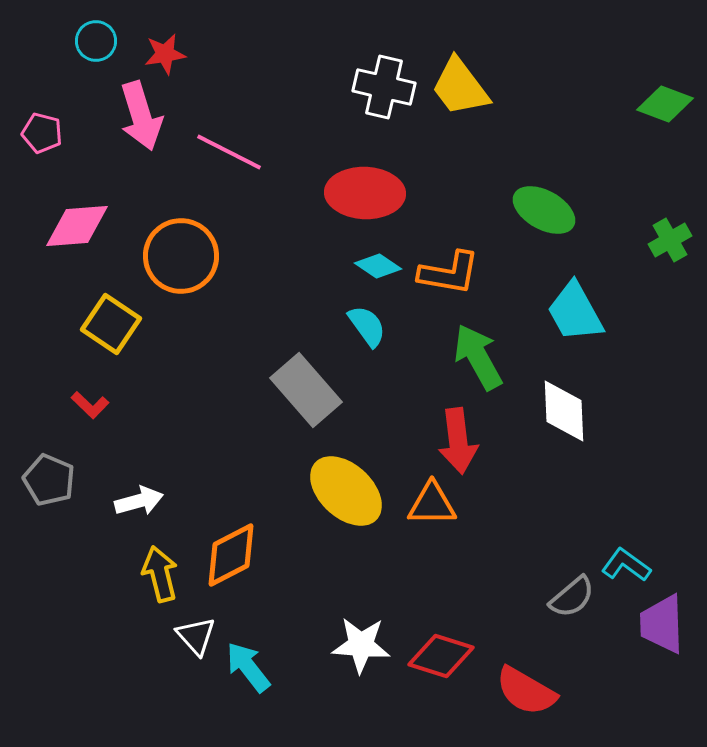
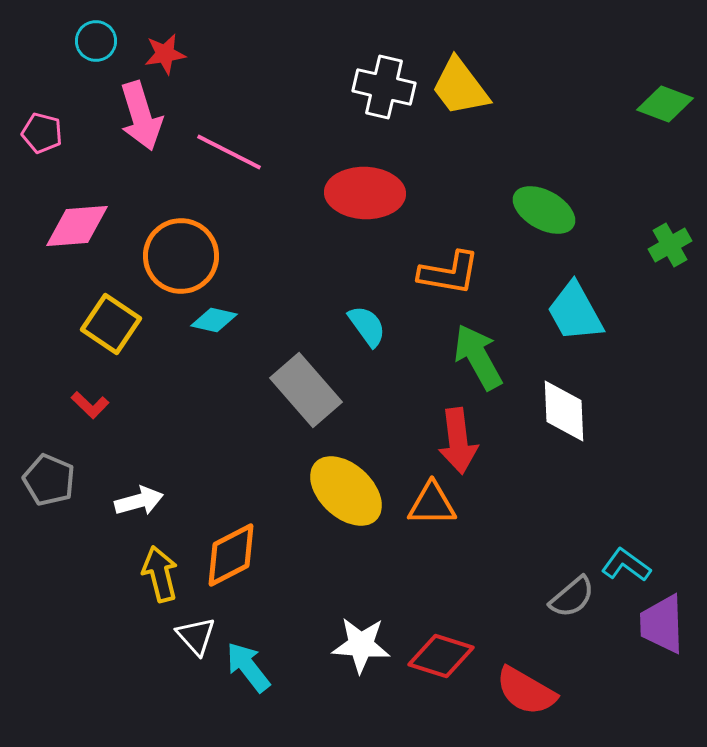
green cross: moved 5 px down
cyan diamond: moved 164 px left, 54 px down; rotated 21 degrees counterclockwise
